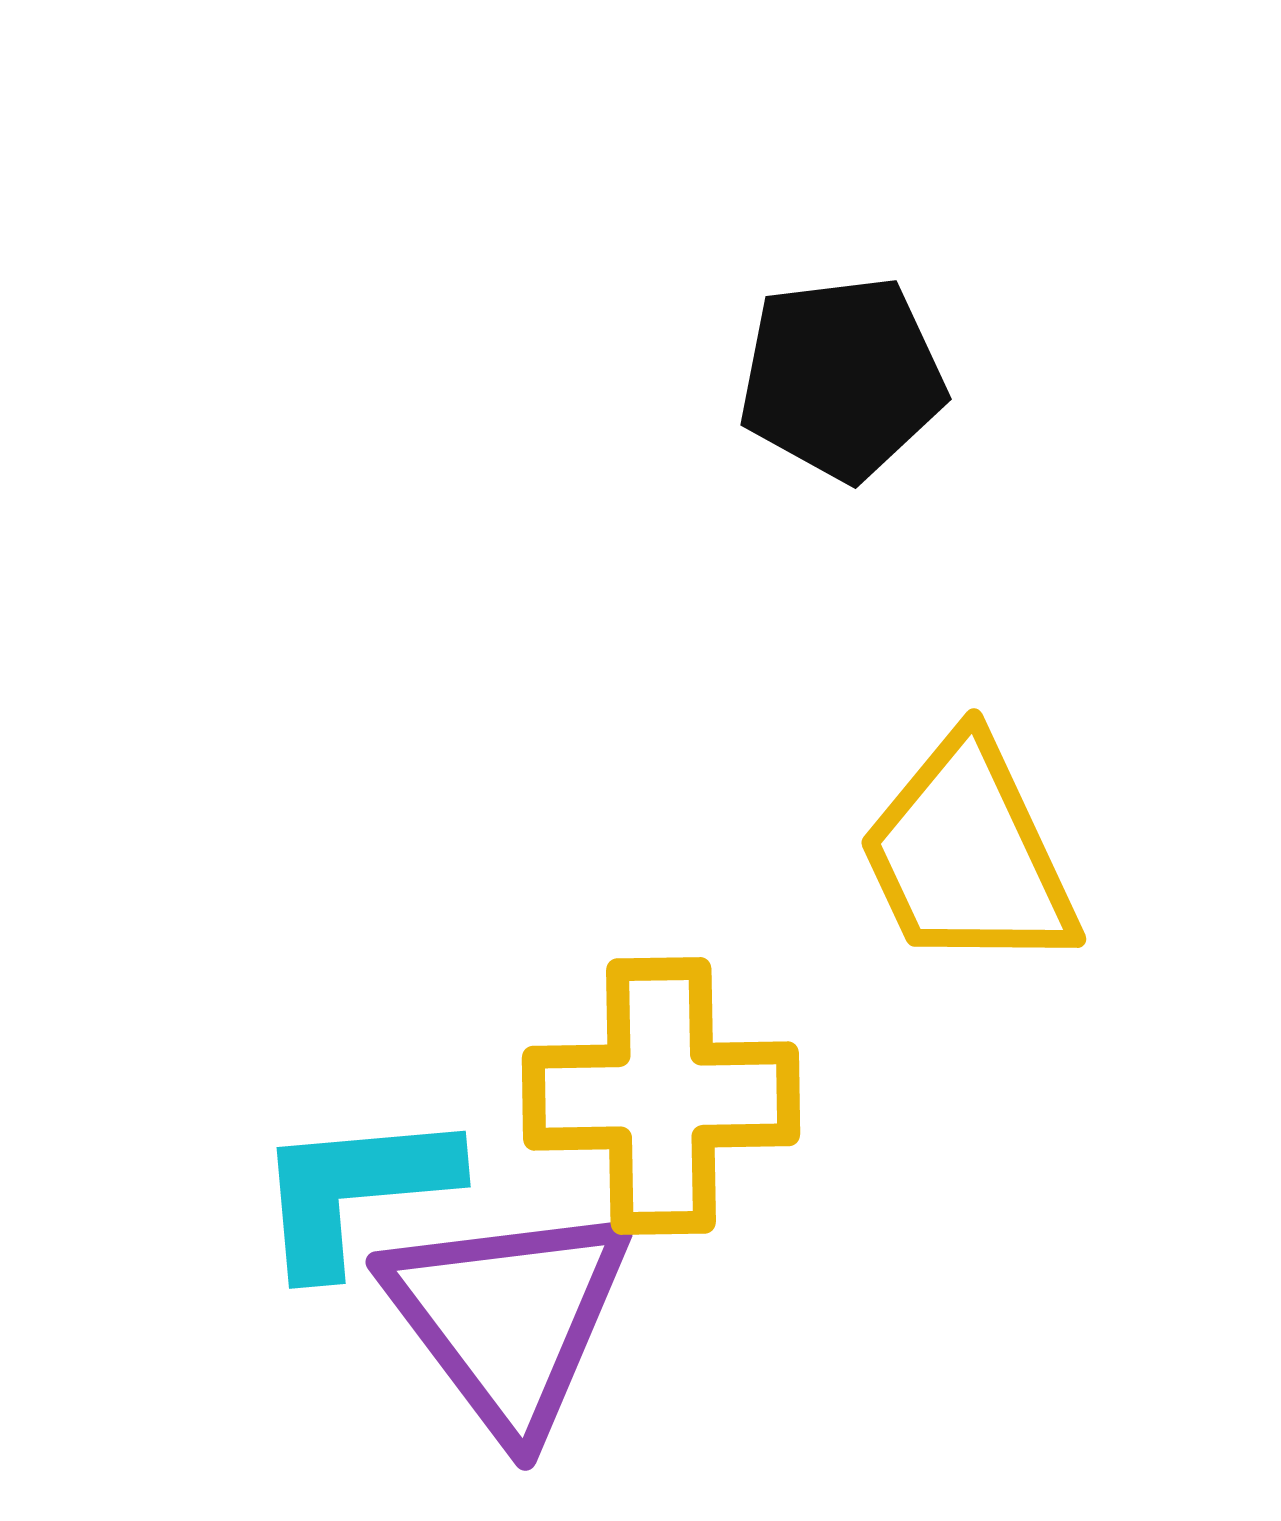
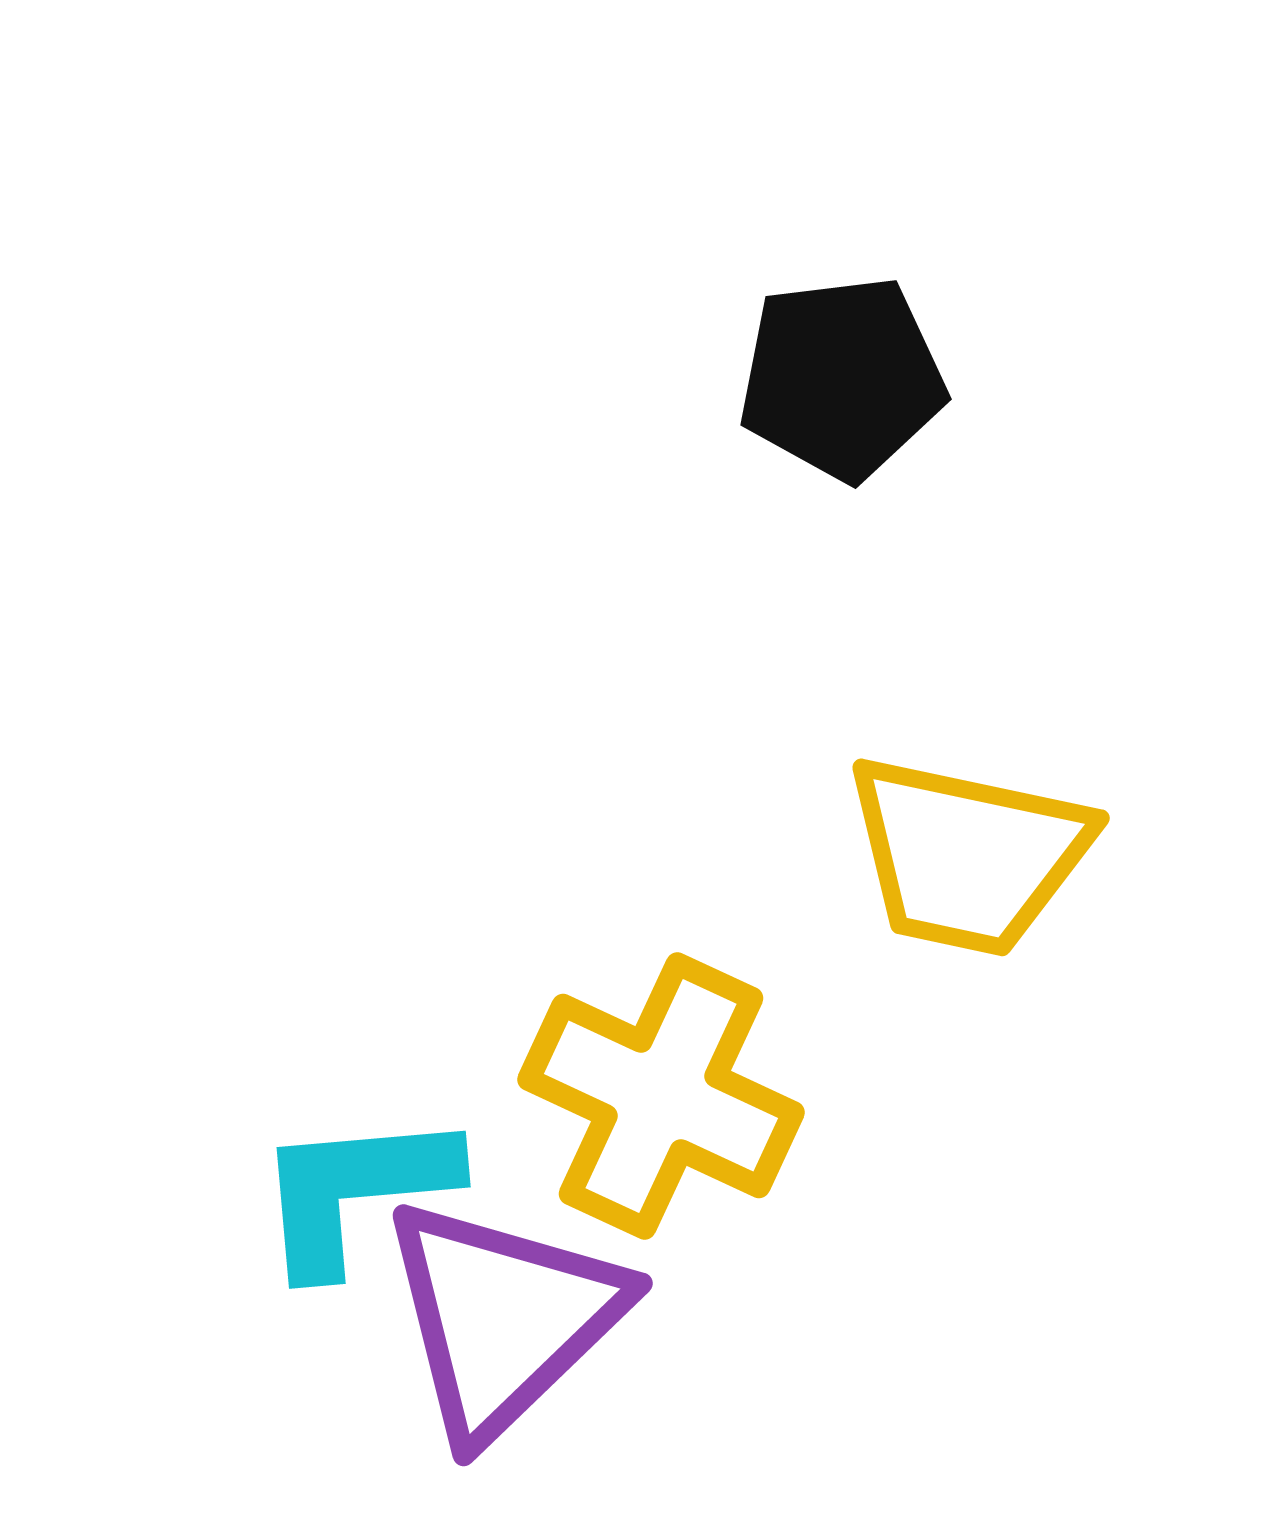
yellow trapezoid: rotated 53 degrees counterclockwise
yellow cross: rotated 26 degrees clockwise
purple triangle: moved 5 px left; rotated 23 degrees clockwise
